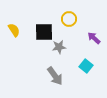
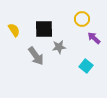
yellow circle: moved 13 px right
black square: moved 3 px up
gray arrow: moved 19 px left, 20 px up
